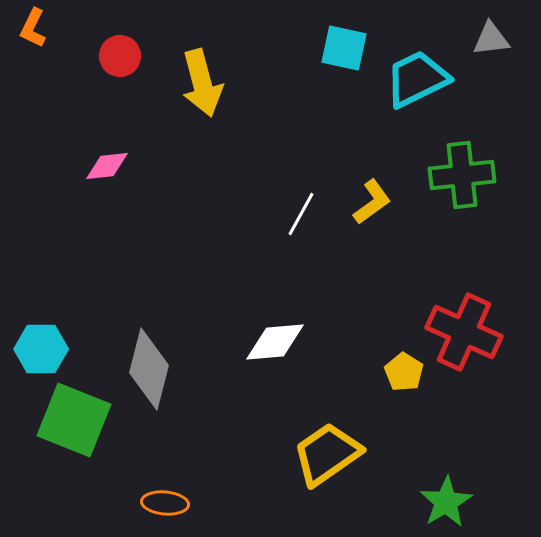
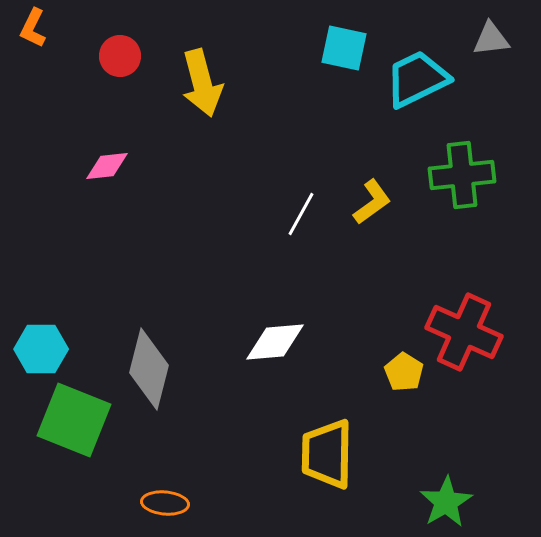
yellow trapezoid: rotated 54 degrees counterclockwise
